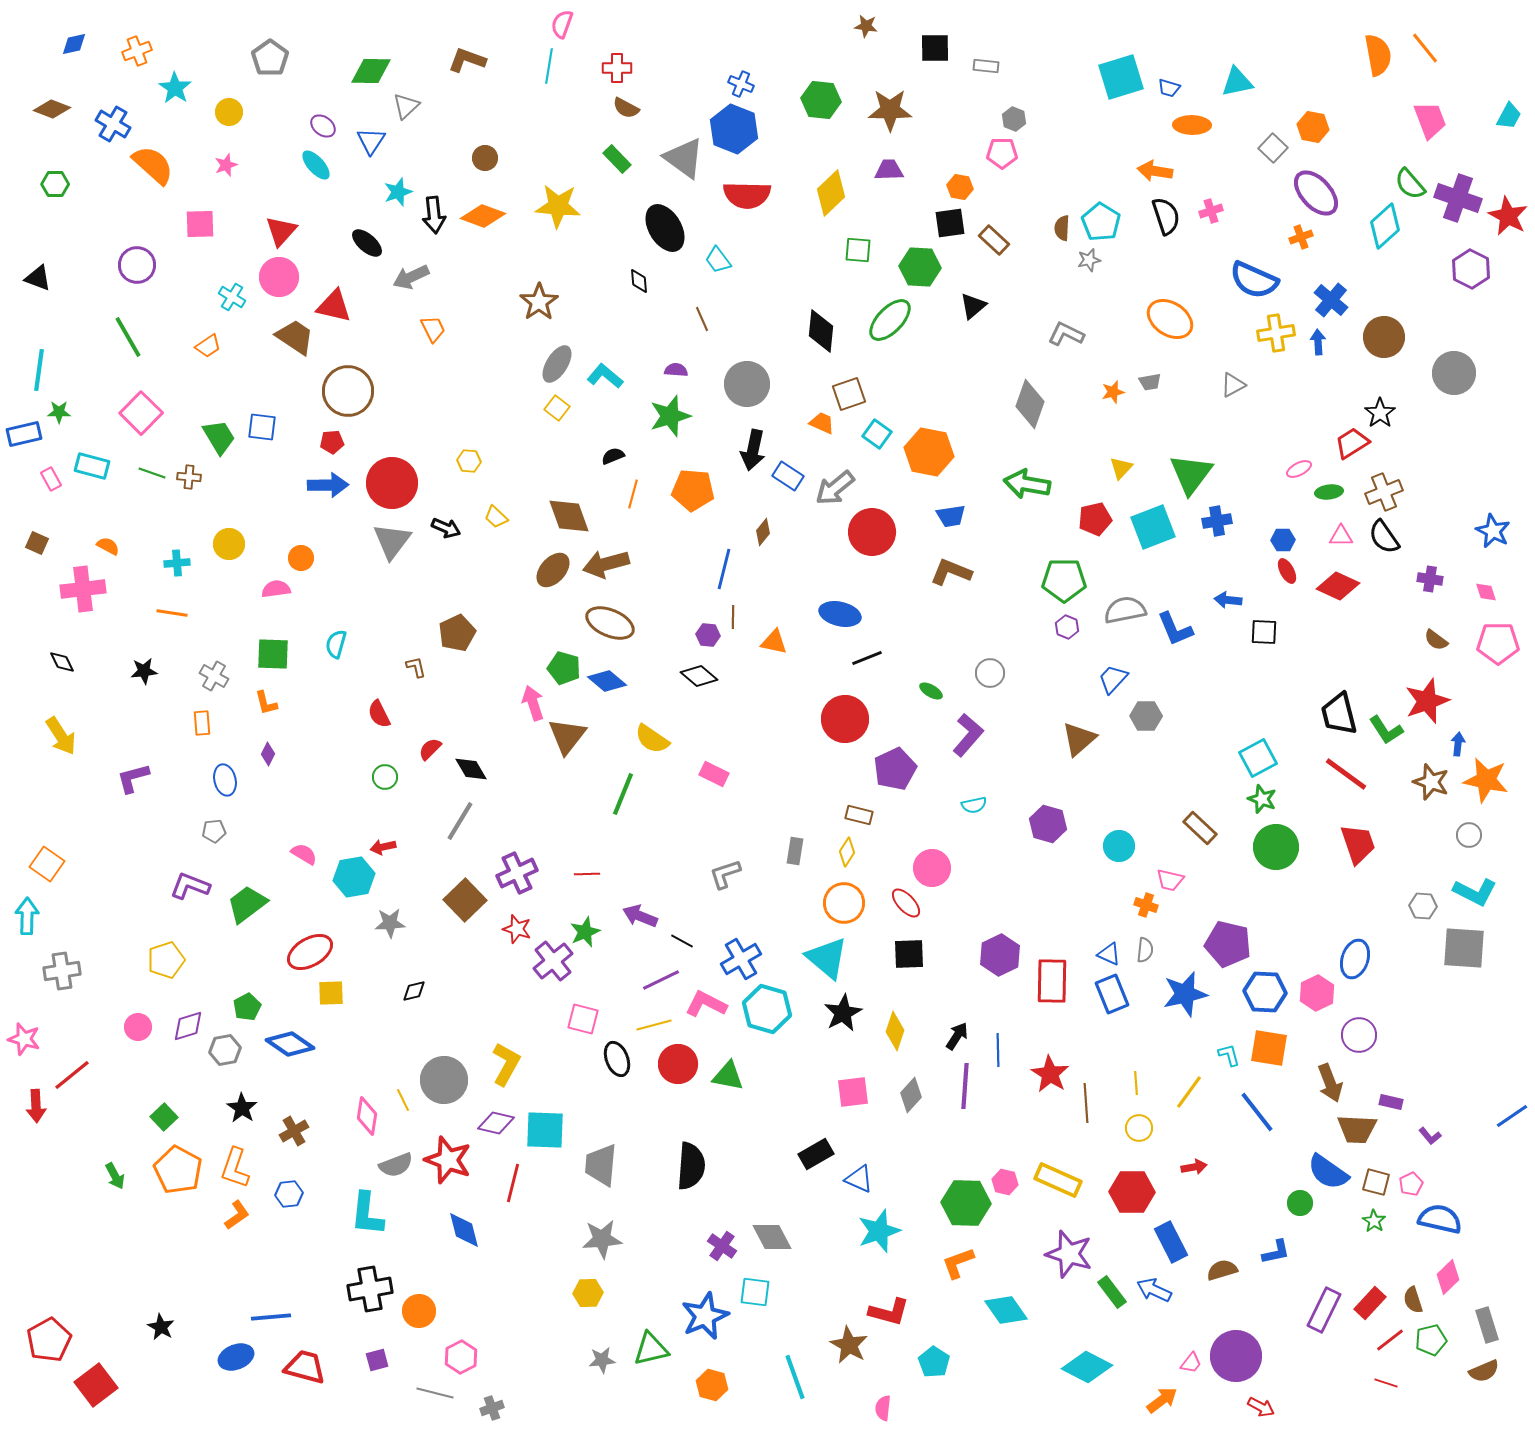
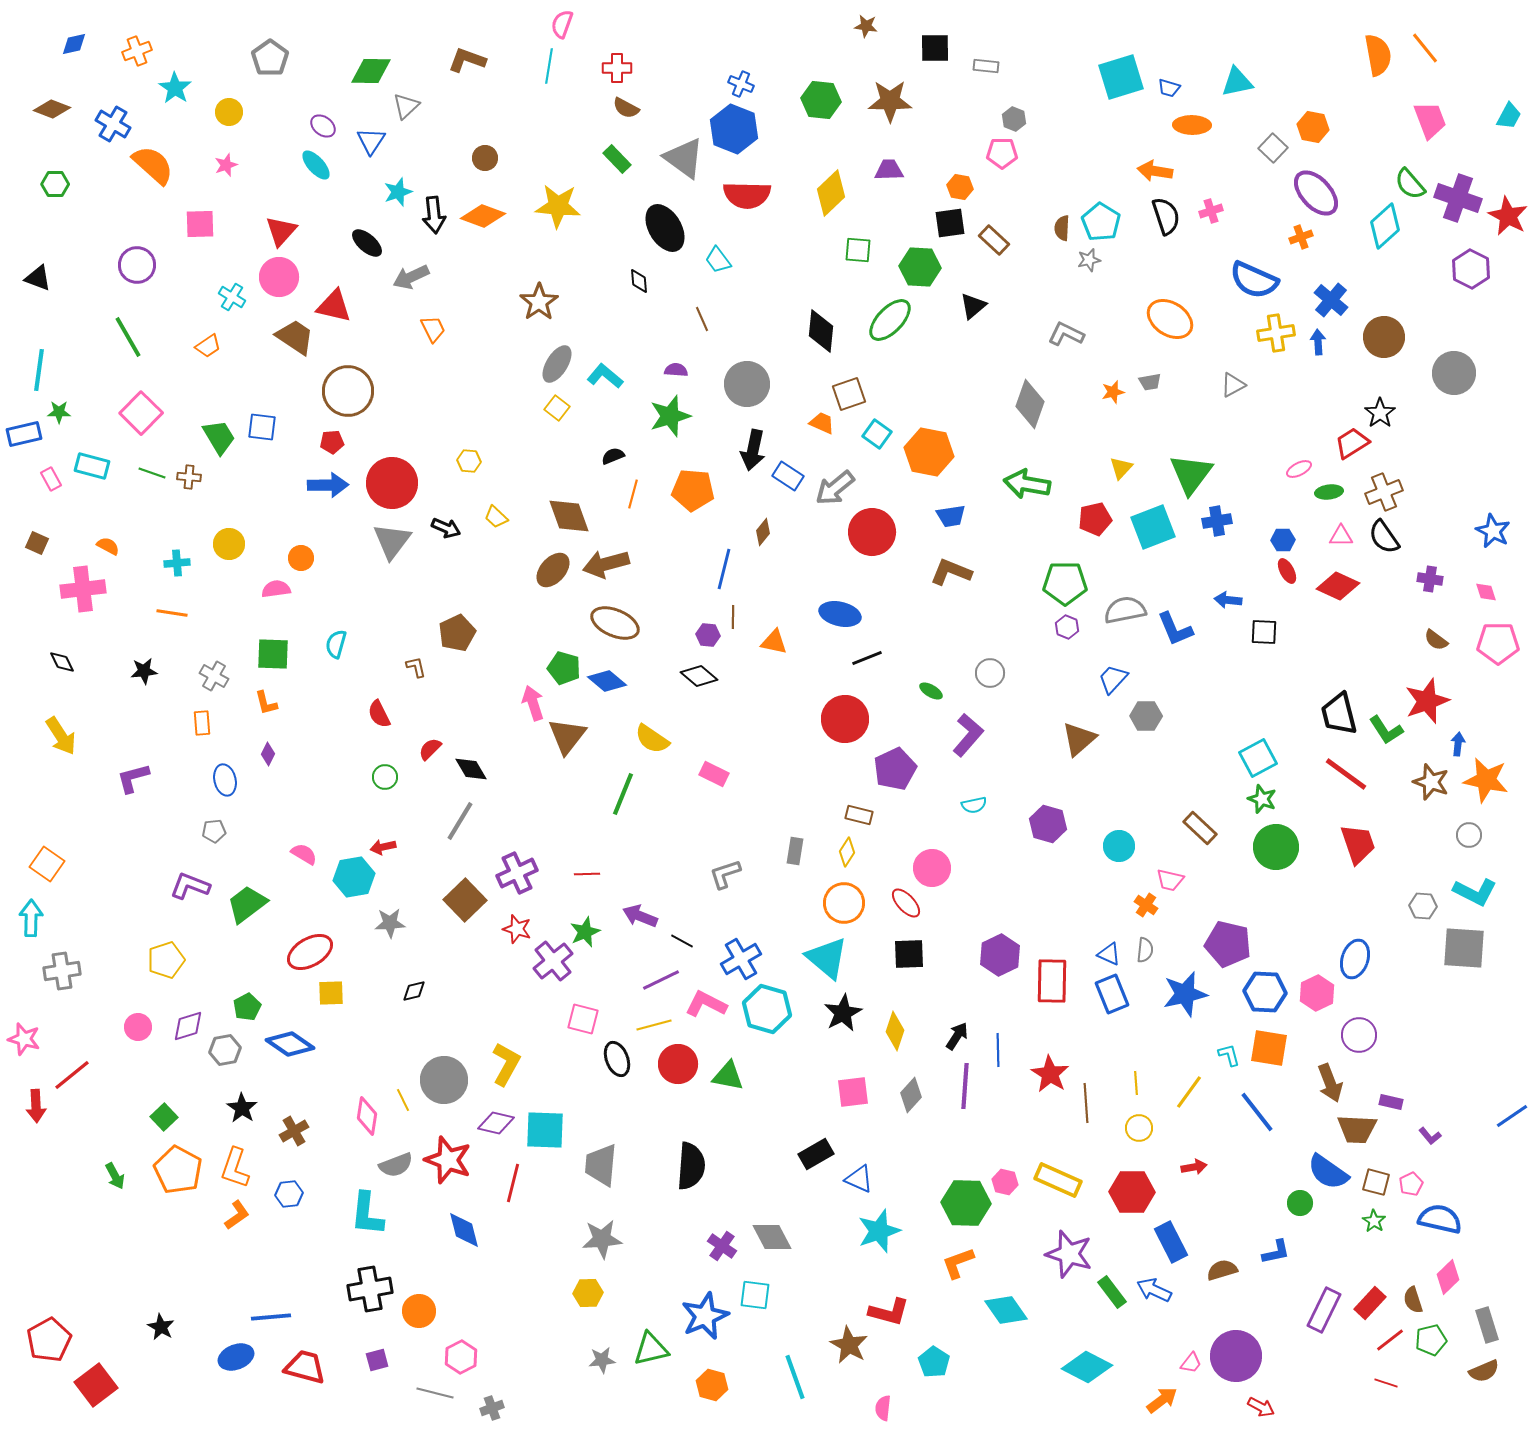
brown star at (890, 110): moved 9 px up
green pentagon at (1064, 580): moved 1 px right, 3 px down
brown ellipse at (610, 623): moved 5 px right
orange cross at (1146, 905): rotated 15 degrees clockwise
cyan arrow at (27, 916): moved 4 px right, 2 px down
cyan square at (755, 1292): moved 3 px down
